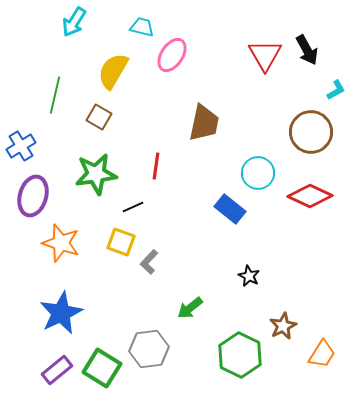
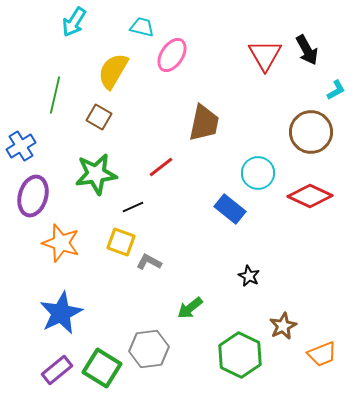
red line: moved 5 px right, 1 px down; rotated 44 degrees clockwise
gray L-shape: rotated 75 degrees clockwise
orange trapezoid: rotated 36 degrees clockwise
